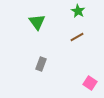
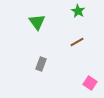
brown line: moved 5 px down
